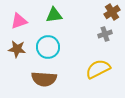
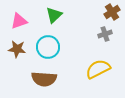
green triangle: rotated 36 degrees counterclockwise
